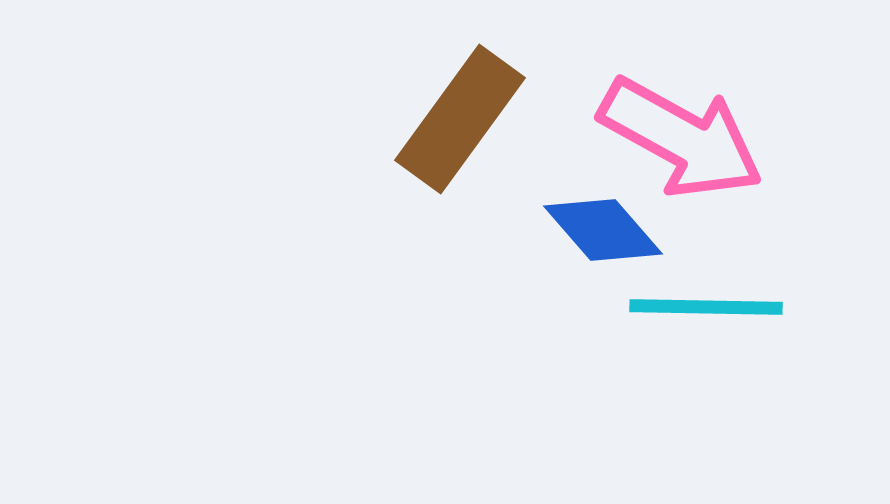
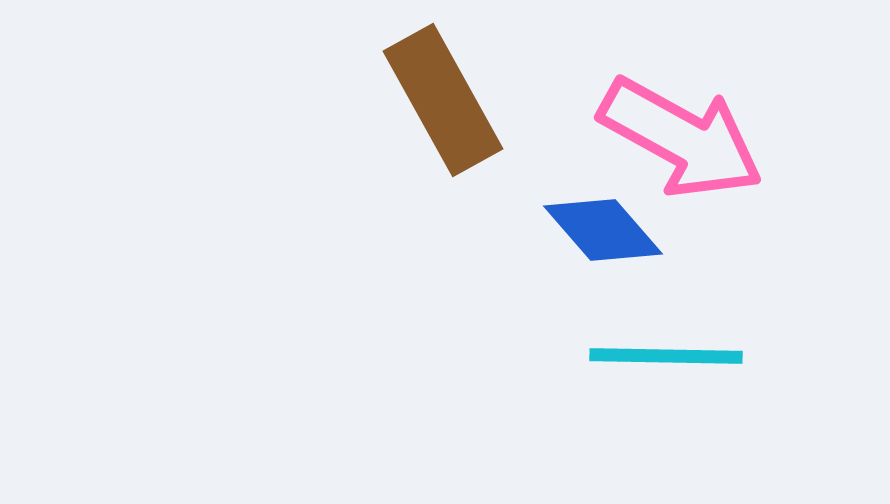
brown rectangle: moved 17 px left, 19 px up; rotated 65 degrees counterclockwise
cyan line: moved 40 px left, 49 px down
